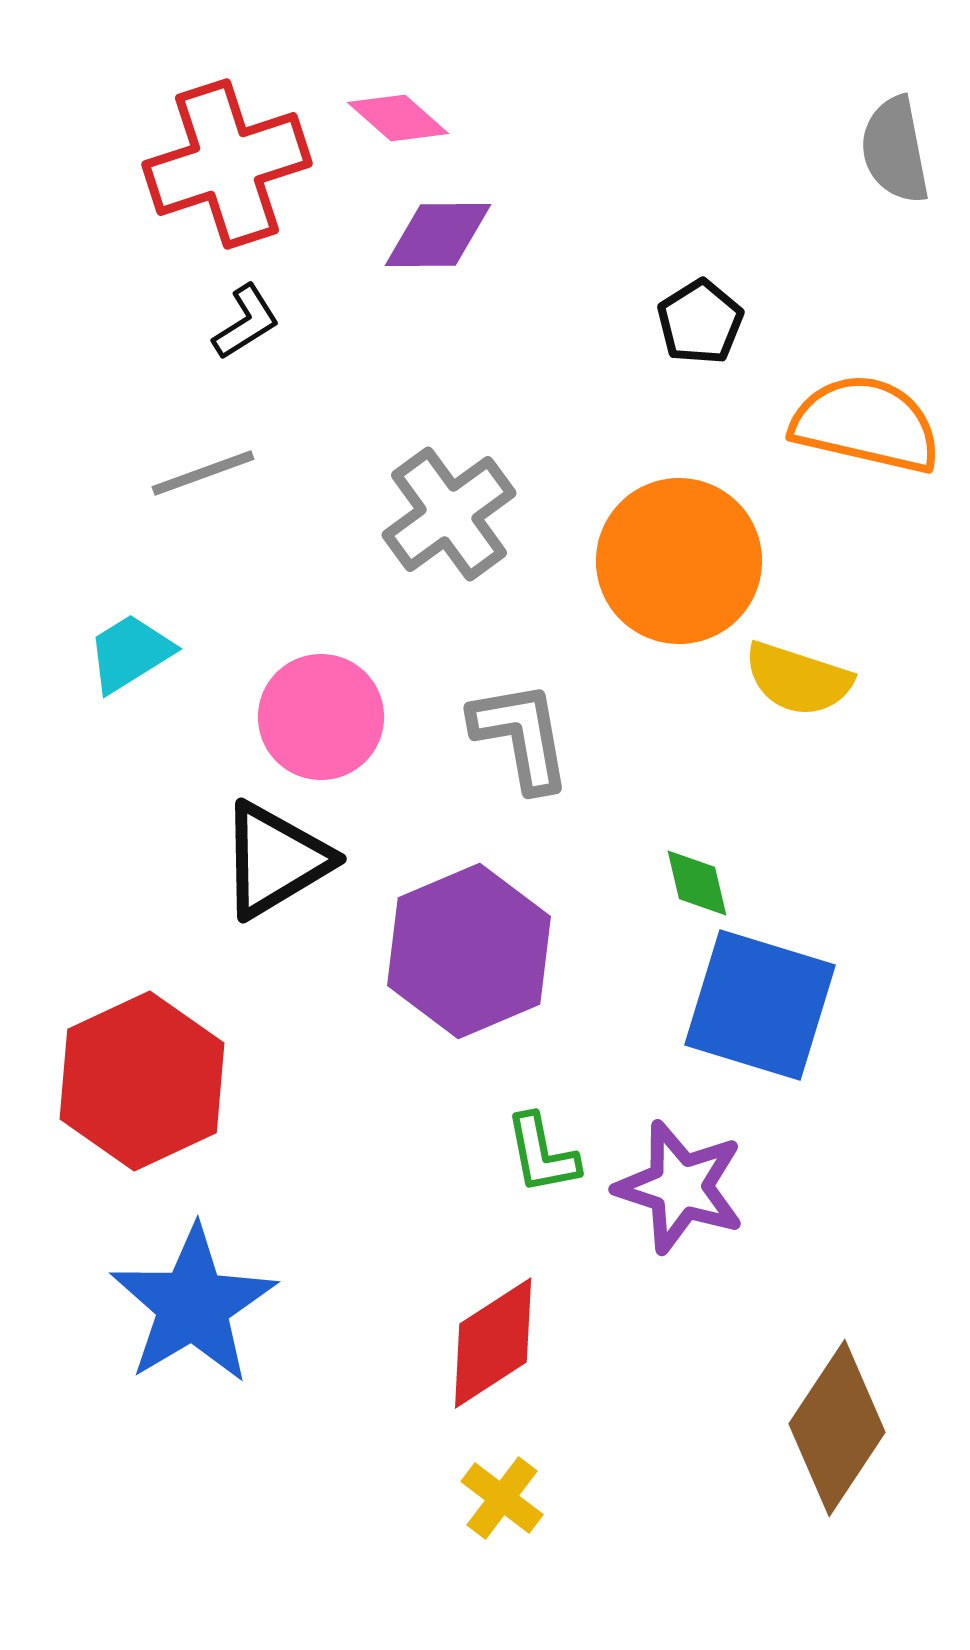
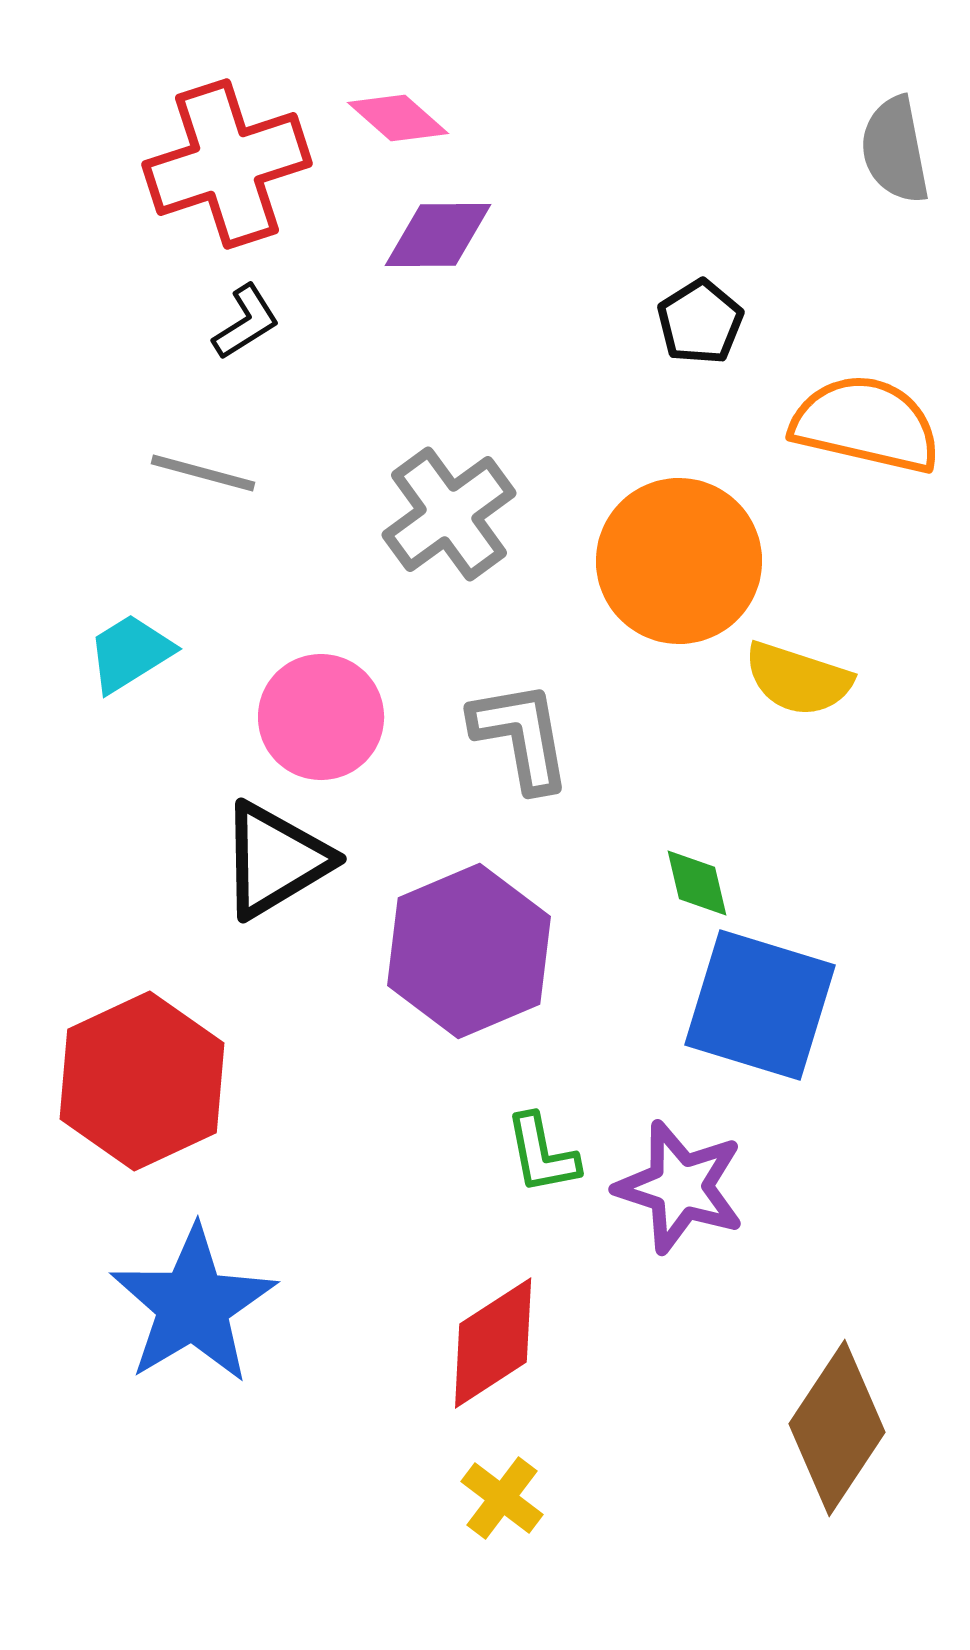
gray line: rotated 35 degrees clockwise
